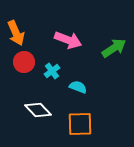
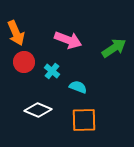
cyan cross: rotated 14 degrees counterclockwise
white diamond: rotated 24 degrees counterclockwise
orange square: moved 4 px right, 4 px up
